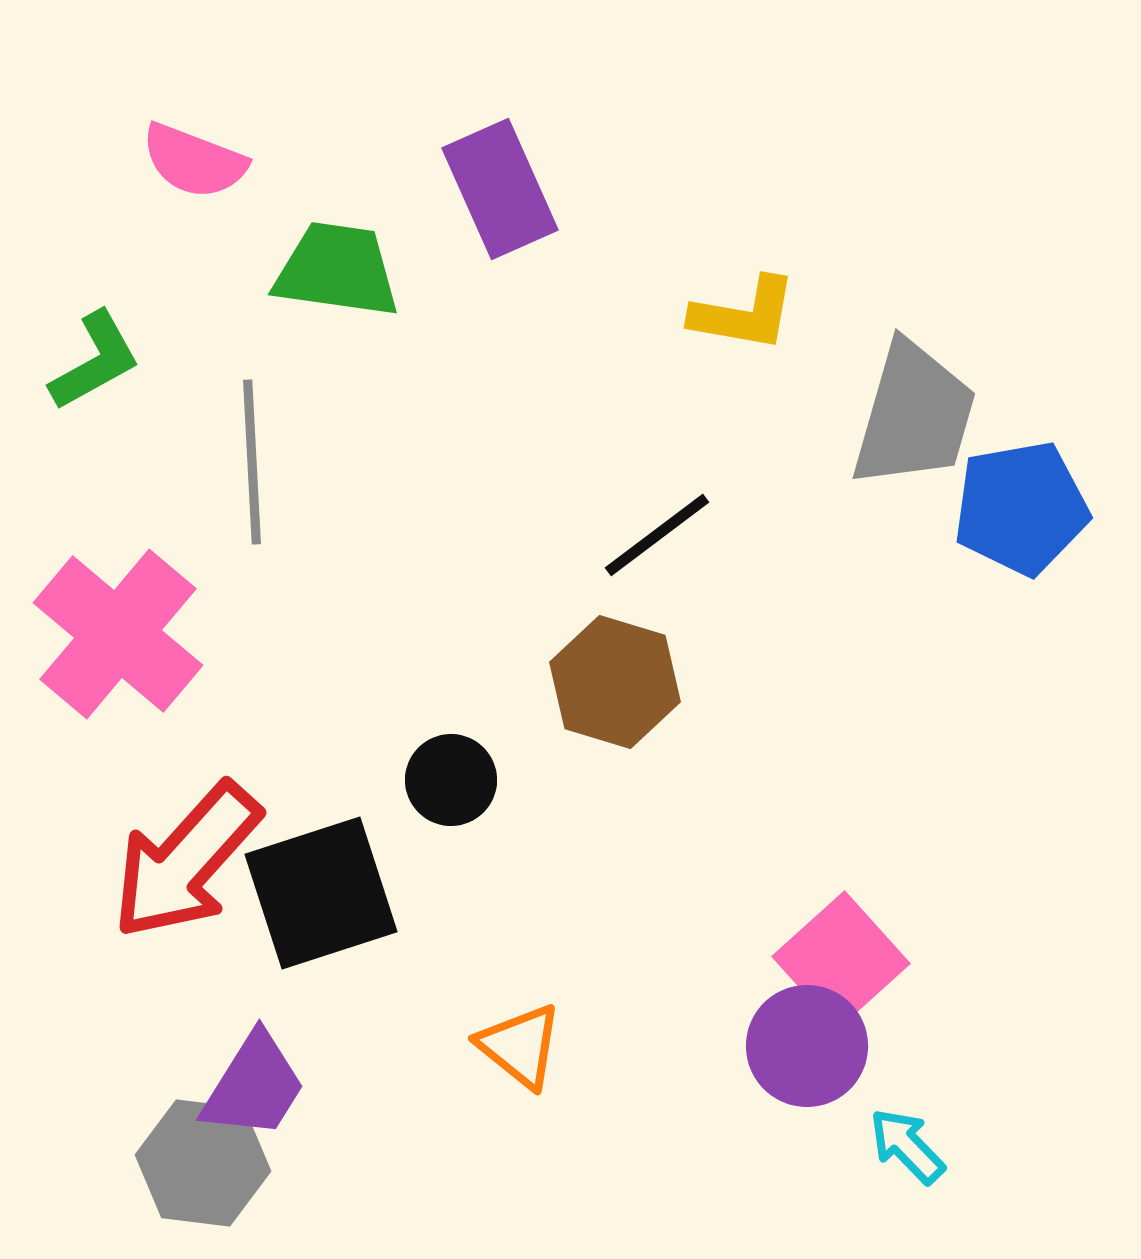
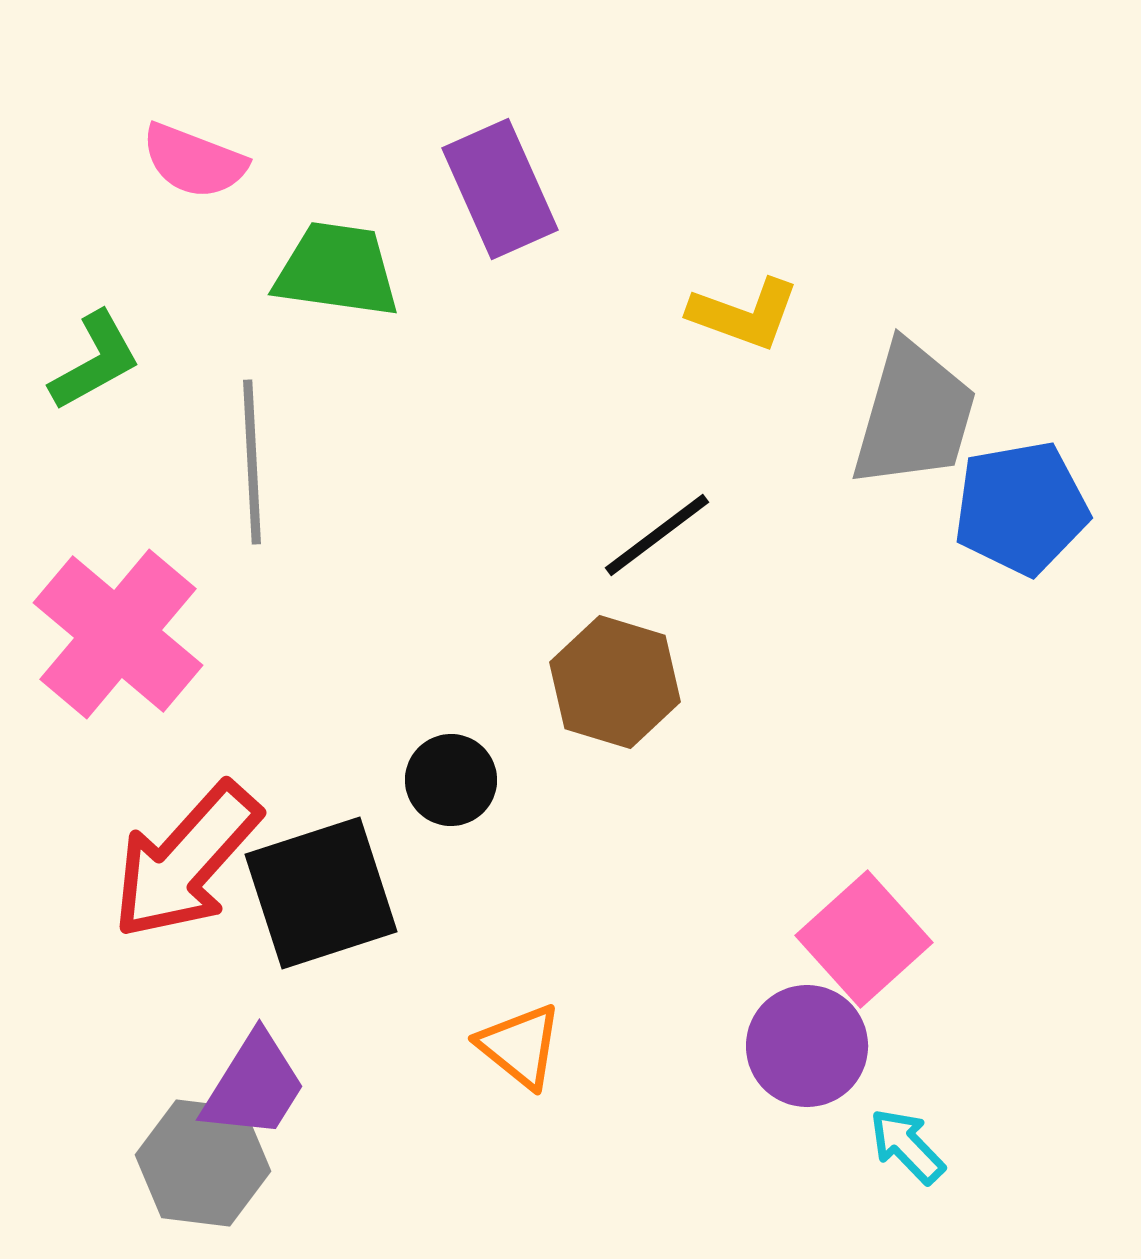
yellow L-shape: rotated 10 degrees clockwise
pink square: moved 23 px right, 21 px up
